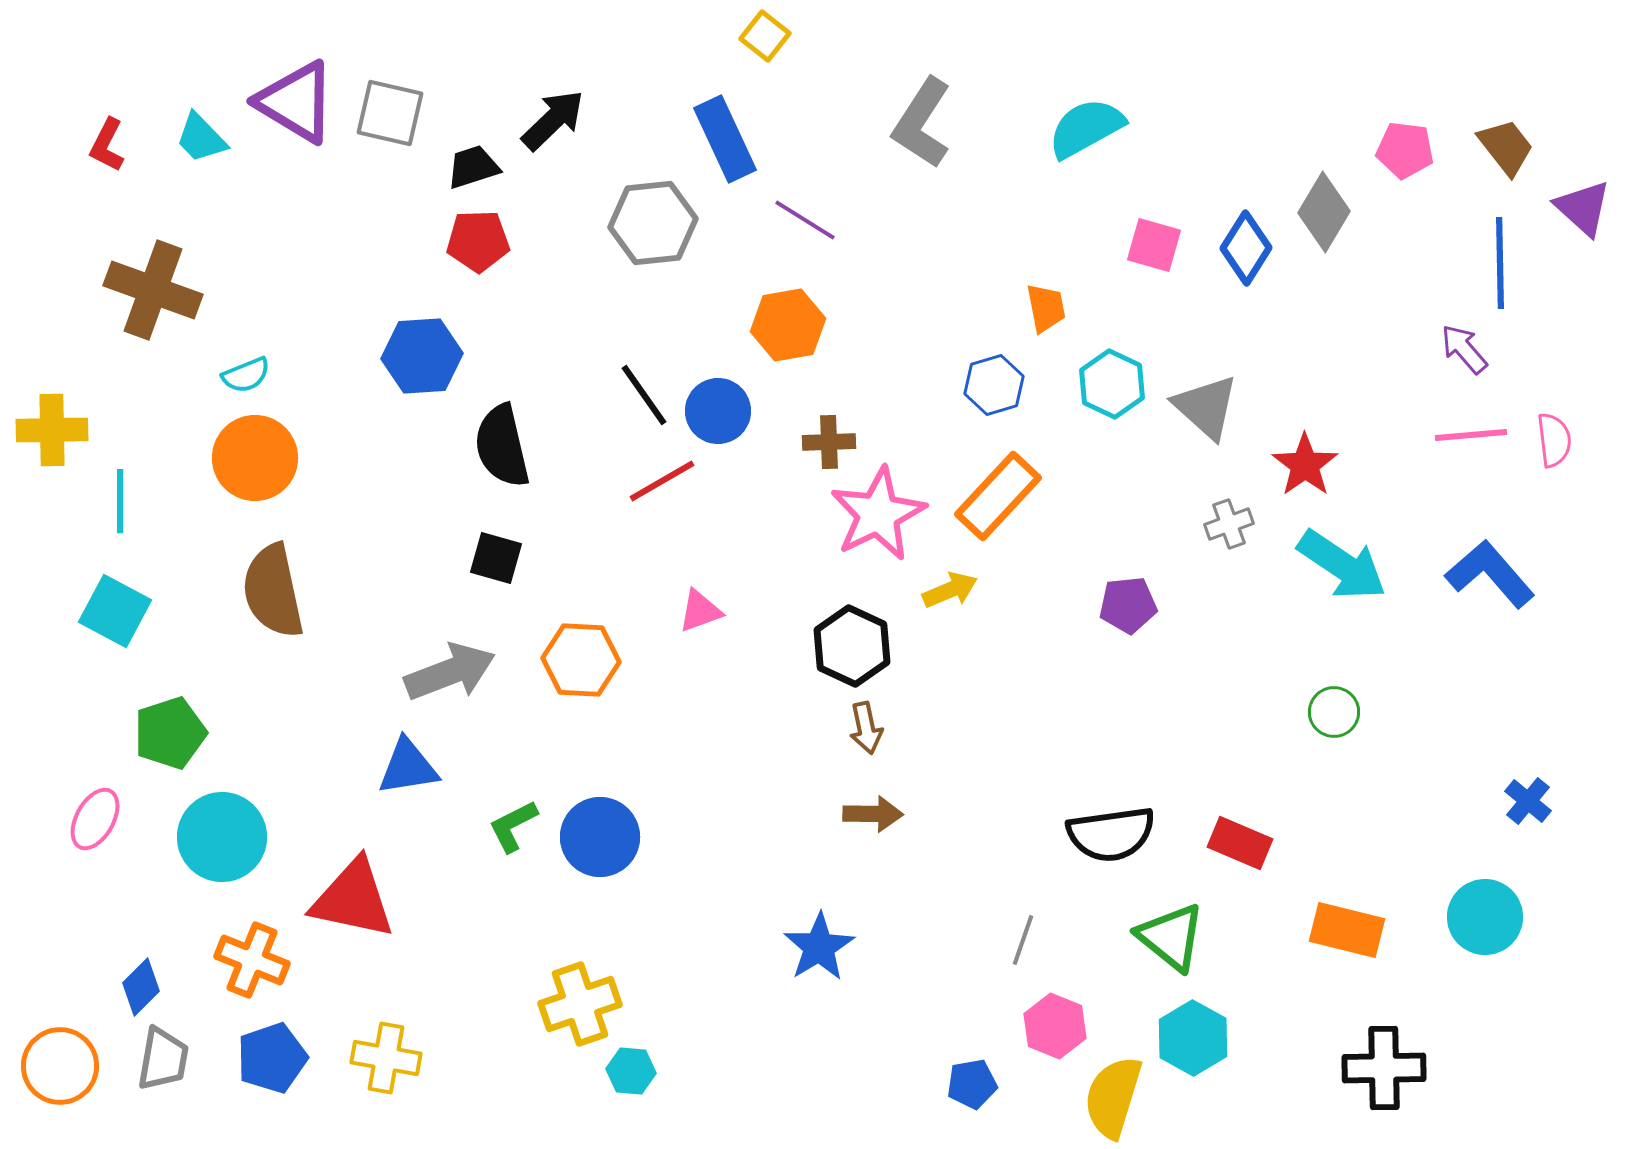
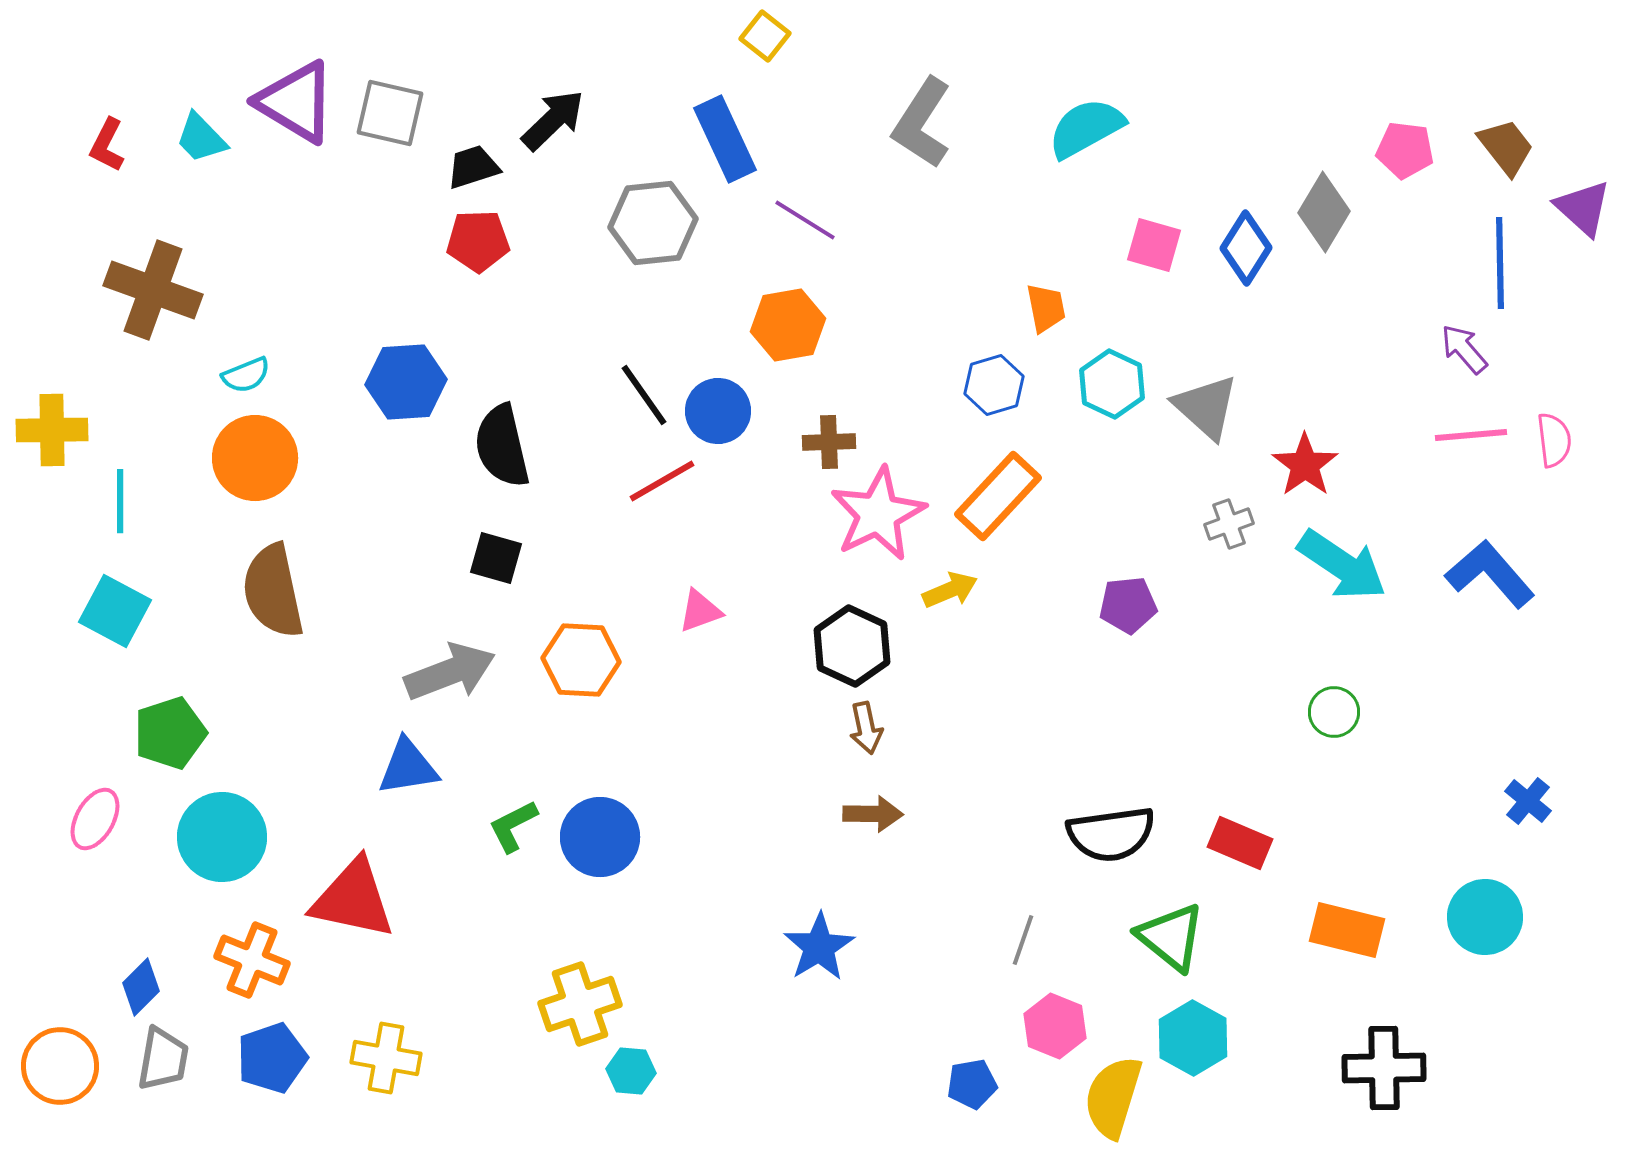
blue hexagon at (422, 356): moved 16 px left, 26 px down
